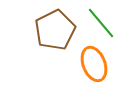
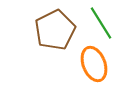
green line: rotated 8 degrees clockwise
